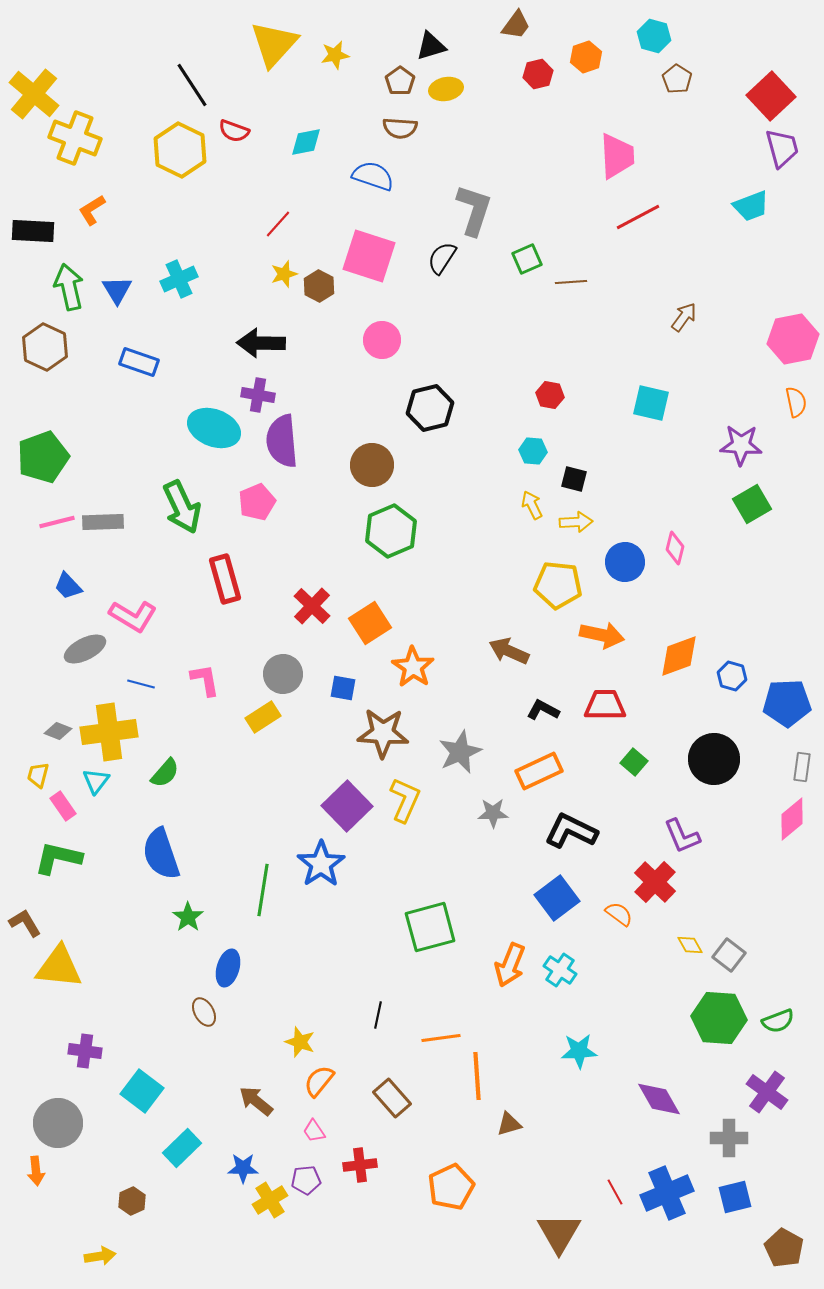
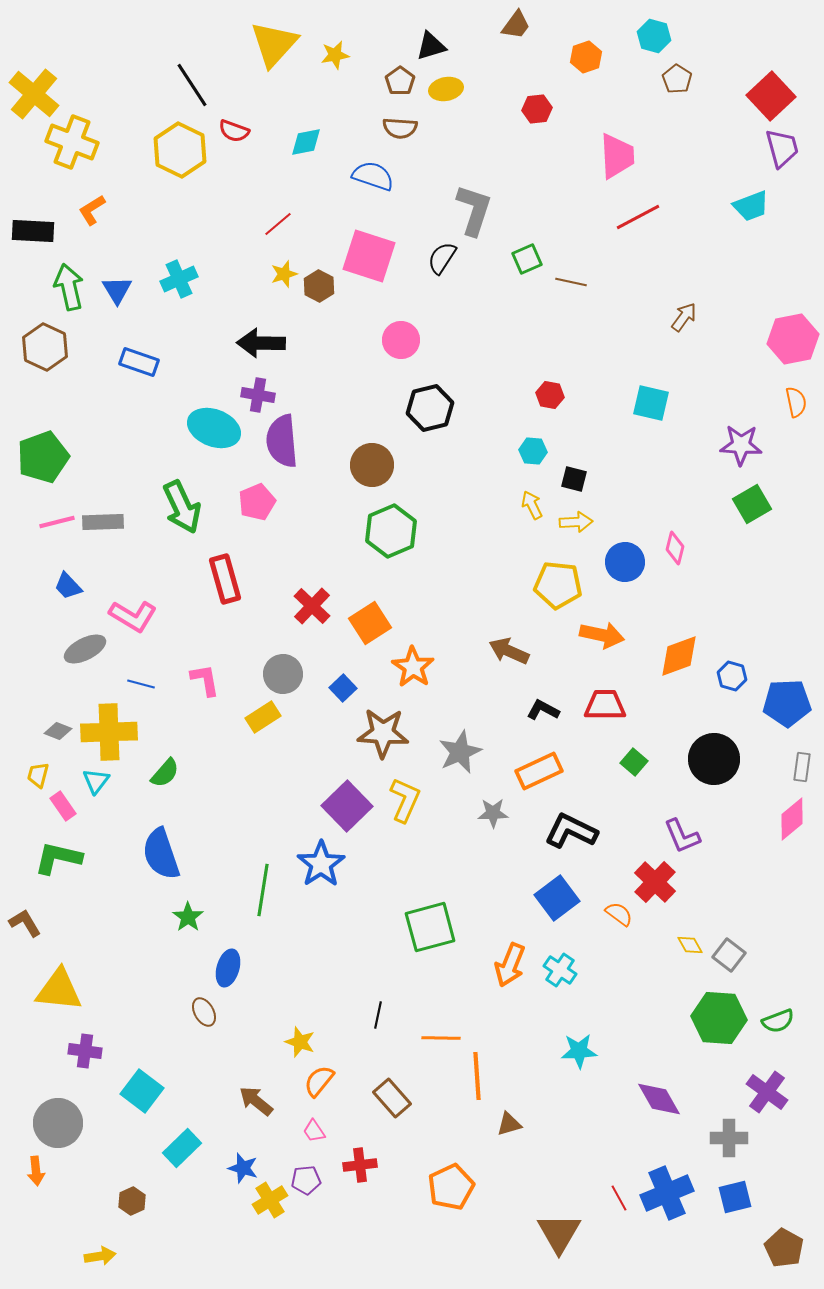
red hexagon at (538, 74): moved 1 px left, 35 px down; rotated 8 degrees clockwise
yellow cross at (75, 138): moved 3 px left, 4 px down
red line at (278, 224): rotated 8 degrees clockwise
brown line at (571, 282): rotated 16 degrees clockwise
pink circle at (382, 340): moved 19 px right
blue square at (343, 688): rotated 36 degrees clockwise
yellow cross at (109, 732): rotated 6 degrees clockwise
yellow triangle at (59, 967): moved 23 px down
orange line at (441, 1038): rotated 9 degrees clockwise
blue star at (243, 1168): rotated 16 degrees clockwise
red line at (615, 1192): moved 4 px right, 6 px down
